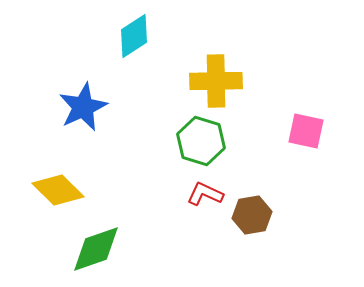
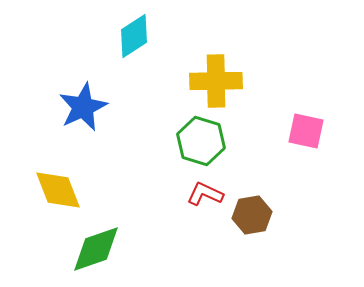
yellow diamond: rotated 24 degrees clockwise
